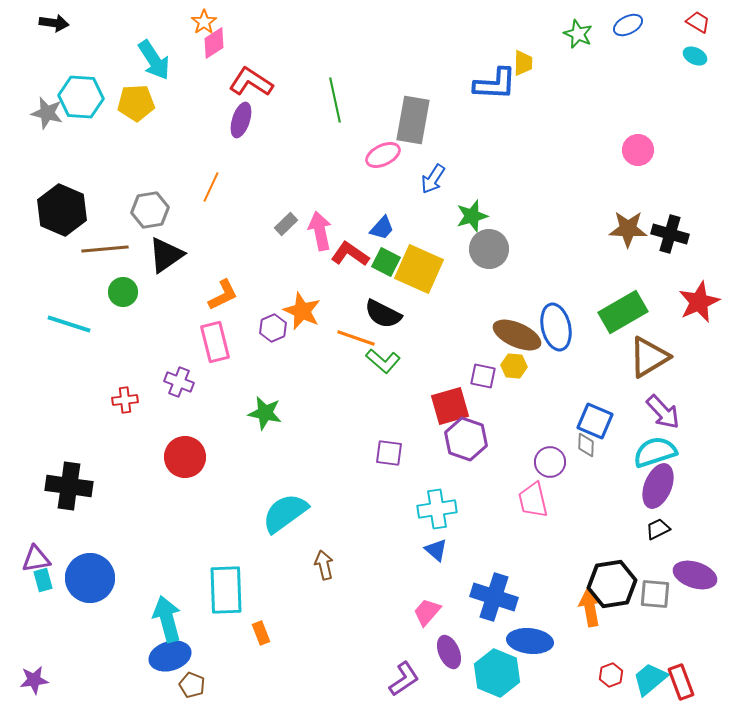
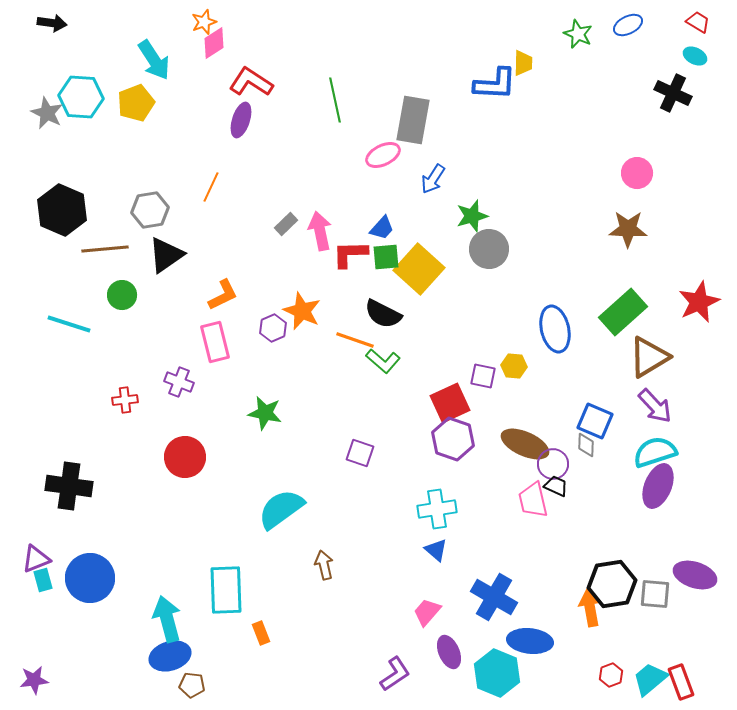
orange star at (204, 22): rotated 15 degrees clockwise
black arrow at (54, 23): moved 2 px left
yellow pentagon at (136, 103): rotated 18 degrees counterclockwise
gray star at (47, 113): rotated 12 degrees clockwise
pink circle at (638, 150): moved 1 px left, 23 px down
black cross at (670, 234): moved 3 px right, 141 px up; rotated 9 degrees clockwise
red L-shape at (350, 254): rotated 36 degrees counterclockwise
green square at (386, 262): moved 5 px up; rotated 32 degrees counterclockwise
yellow square at (419, 269): rotated 18 degrees clockwise
green circle at (123, 292): moved 1 px left, 3 px down
green rectangle at (623, 312): rotated 12 degrees counterclockwise
blue ellipse at (556, 327): moved 1 px left, 2 px down
brown ellipse at (517, 335): moved 8 px right, 109 px down
orange line at (356, 338): moved 1 px left, 2 px down
red square at (450, 406): moved 3 px up; rotated 9 degrees counterclockwise
purple arrow at (663, 412): moved 8 px left, 6 px up
purple hexagon at (466, 439): moved 13 px left
purple square at (389, 453): moved 29 px left; rotated 12 degrees clockwise
purple circle at (550, 462): moved 3 px right, 2 px down
cyan semicircle at (285, 513): moved 4 px left, 4 px up
black trapezoid at (658, 529): moved 102 px left, 43 px up; rotated 50 degrees clockwise
purple triangle at (36, 559): rotated 12 degrees counterclockwise
blue cross at (494, 597): rotated 12 degrees clockwise
purple L-shape at (404, 679): moved 9 px left, 5 px up
brown pentagon at (192, 685): rotated 15 degrees counterclockwise
